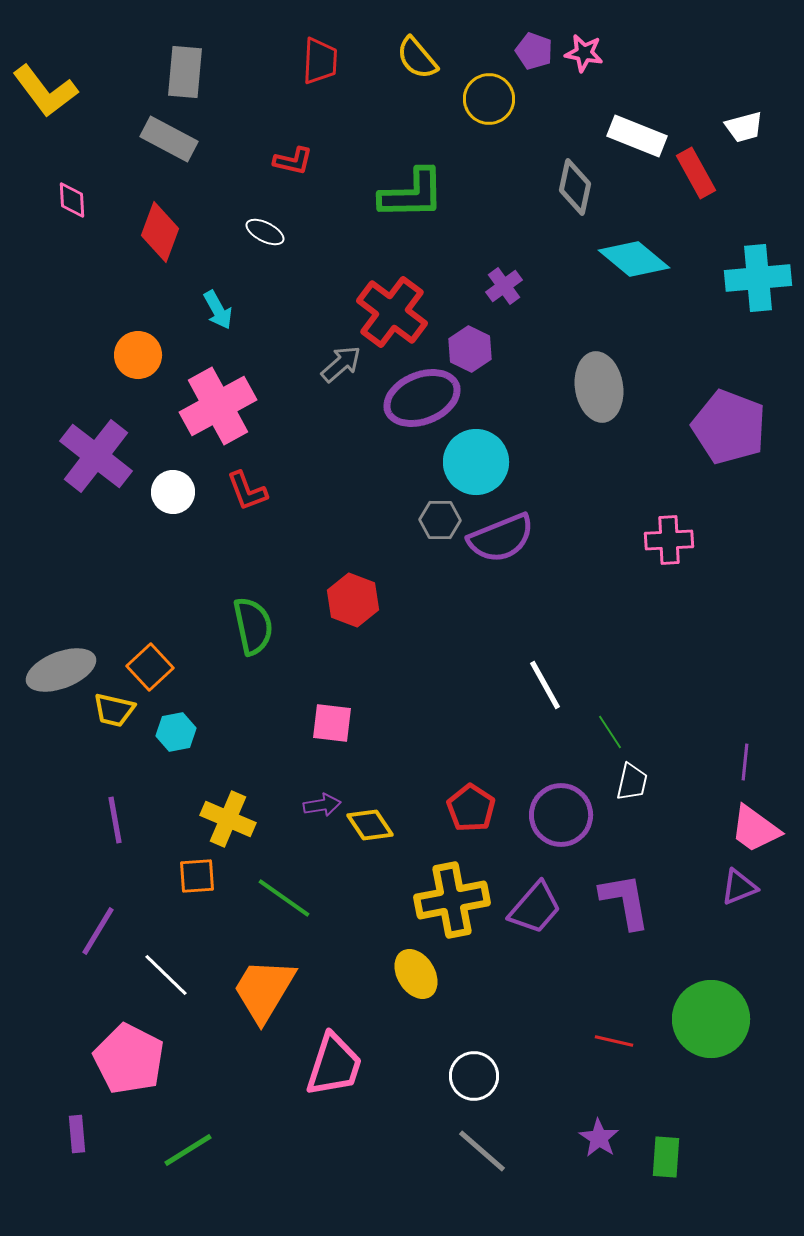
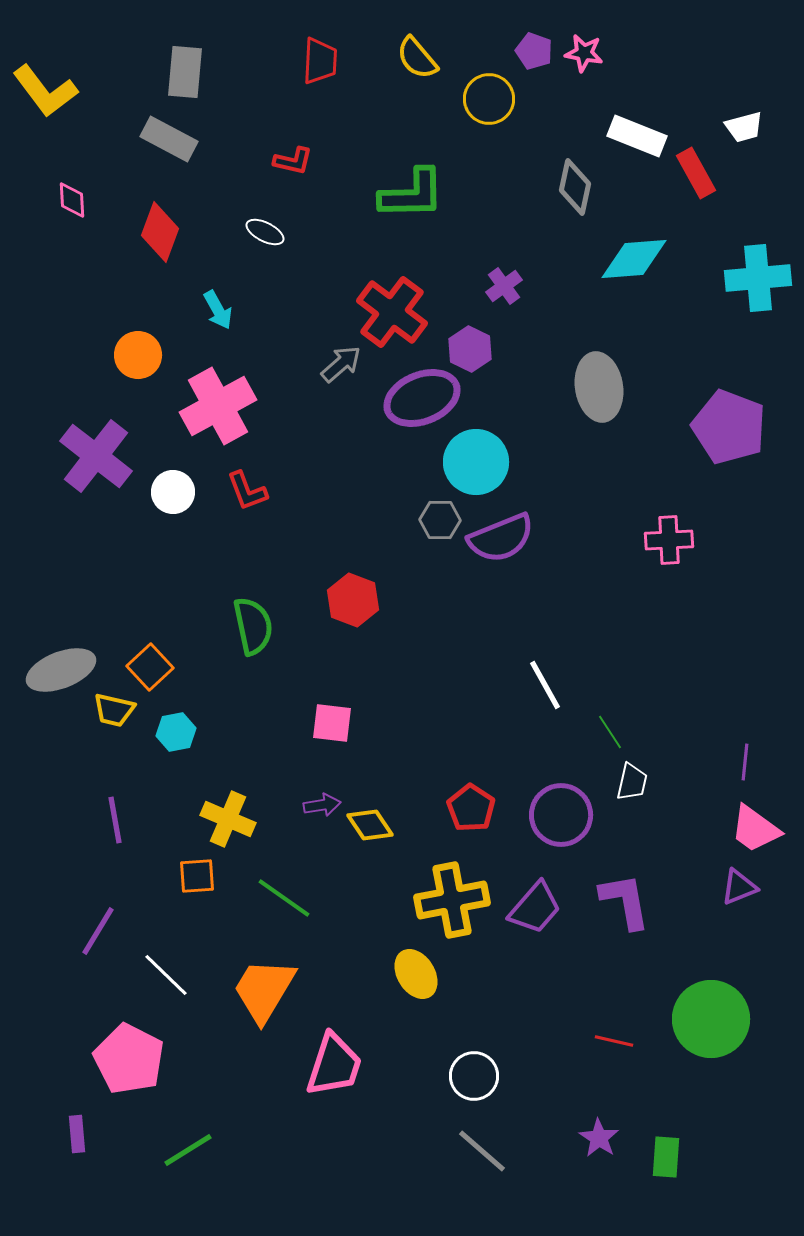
cyan diamond at (634, 259): rotated 44 degrees counterclockwise
